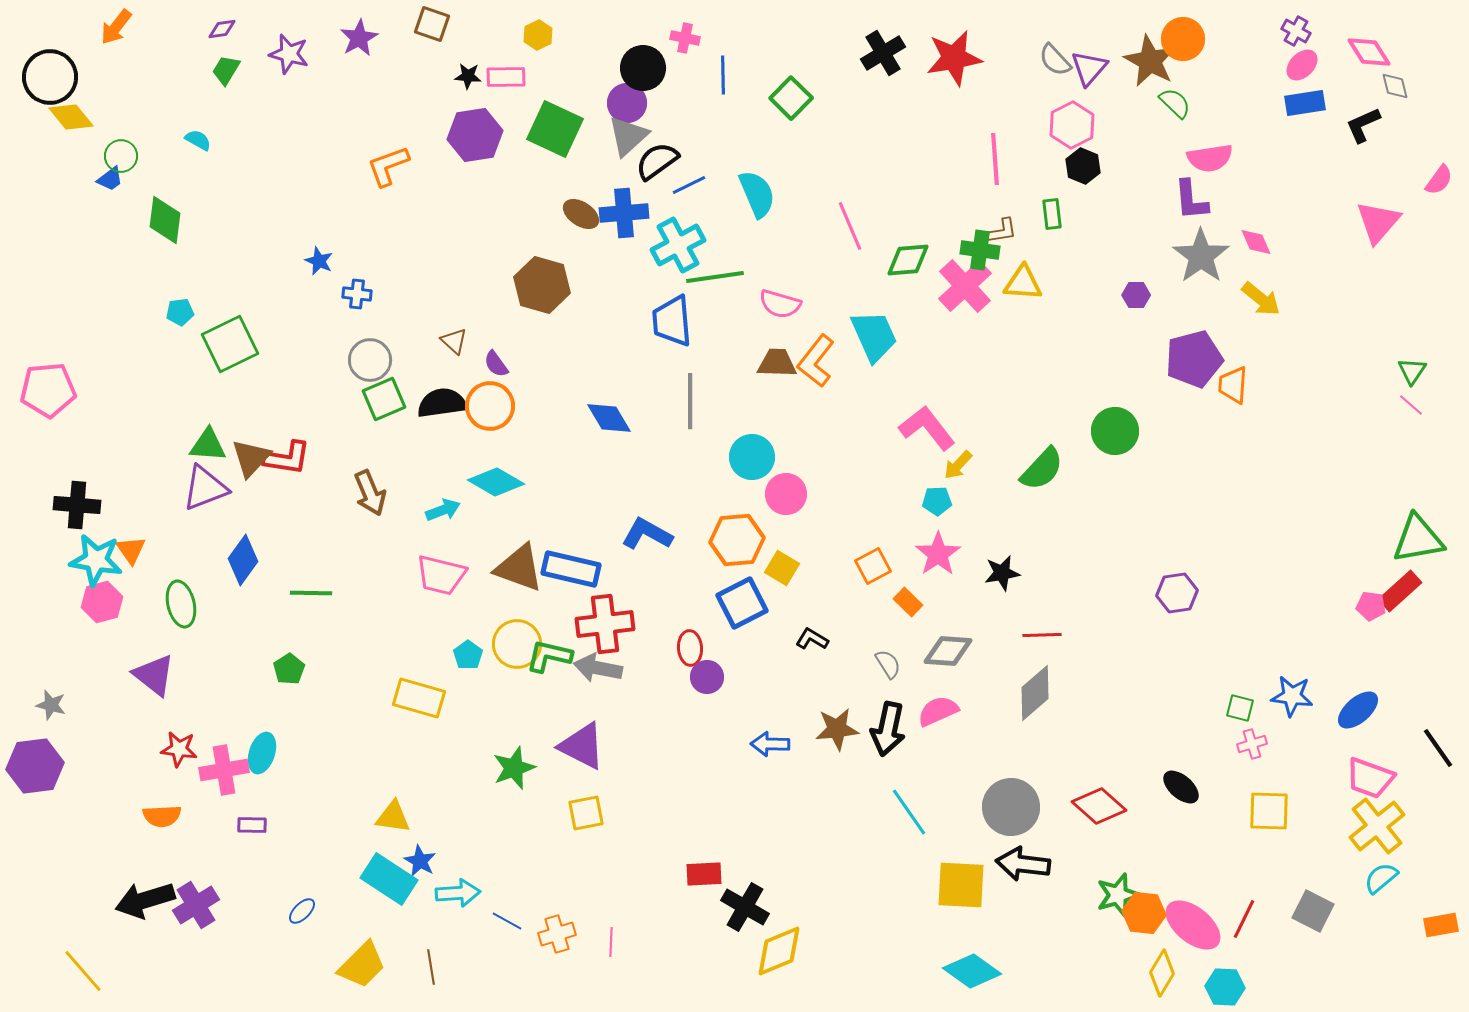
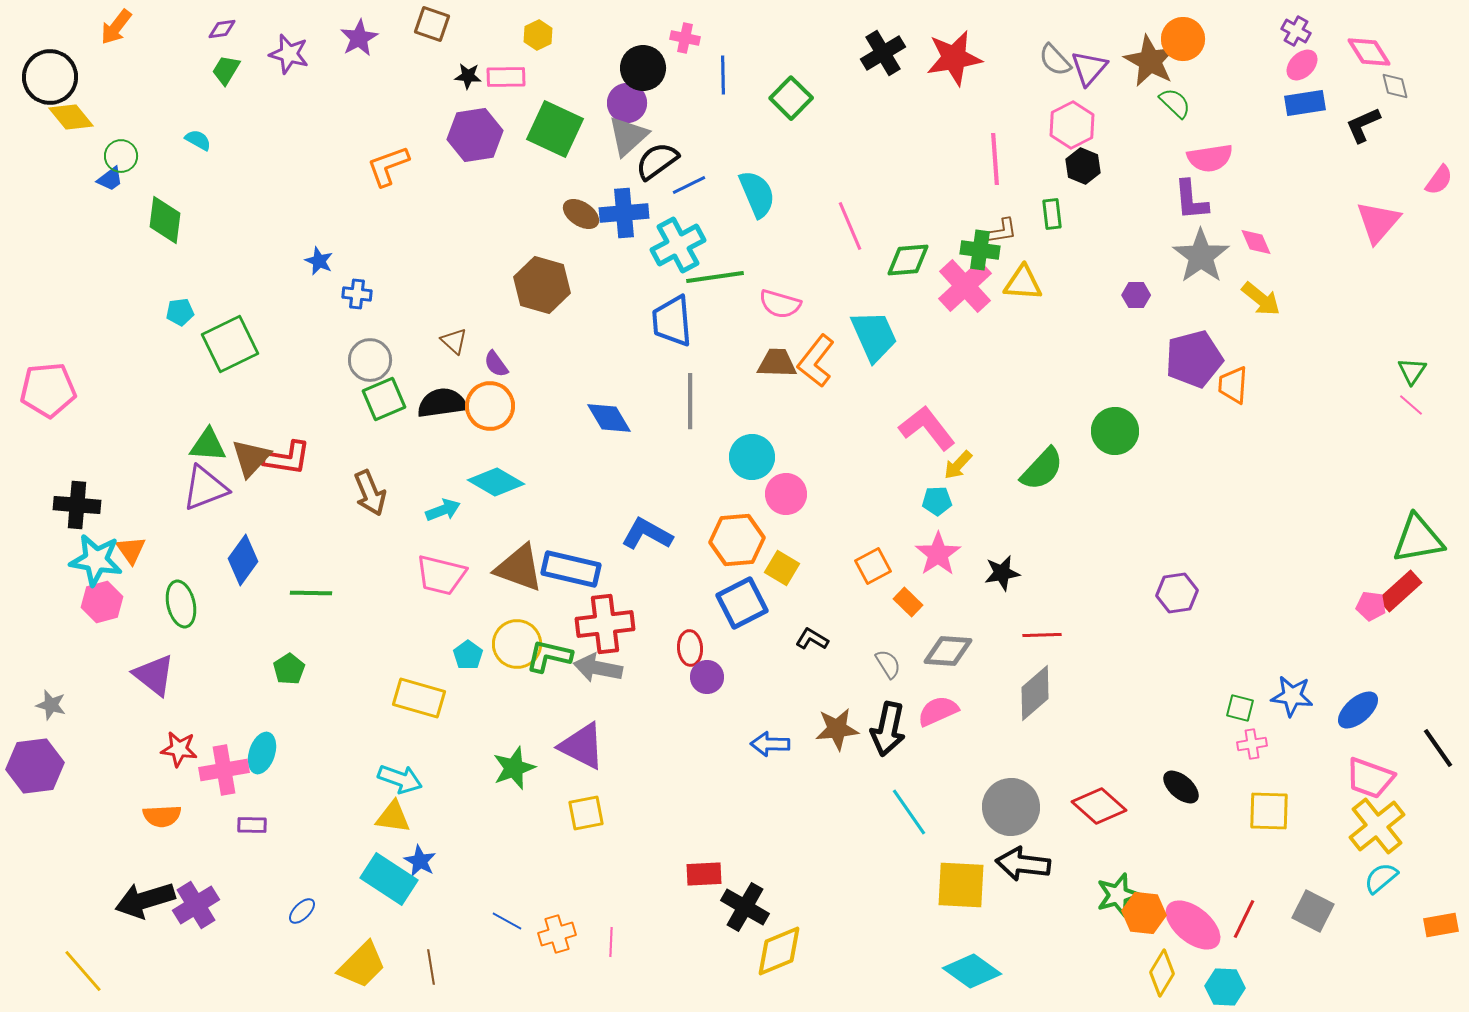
pink cross at (1252, 744): rotated 8 degrees clockwise
cyan arrow at (458, 893): moved 58 px left, 114 px up; rotated 24 degrees clockwise
